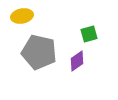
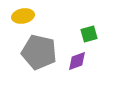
yellow ellipse: moved 1 px right
purple diamond: rotated 15 degrees clockwise
